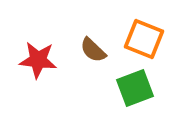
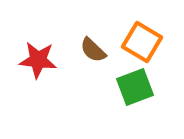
orange square: moved 2 px left, 3 px down; rotated 9 degrees clockwise
green square: moved 1 px up
